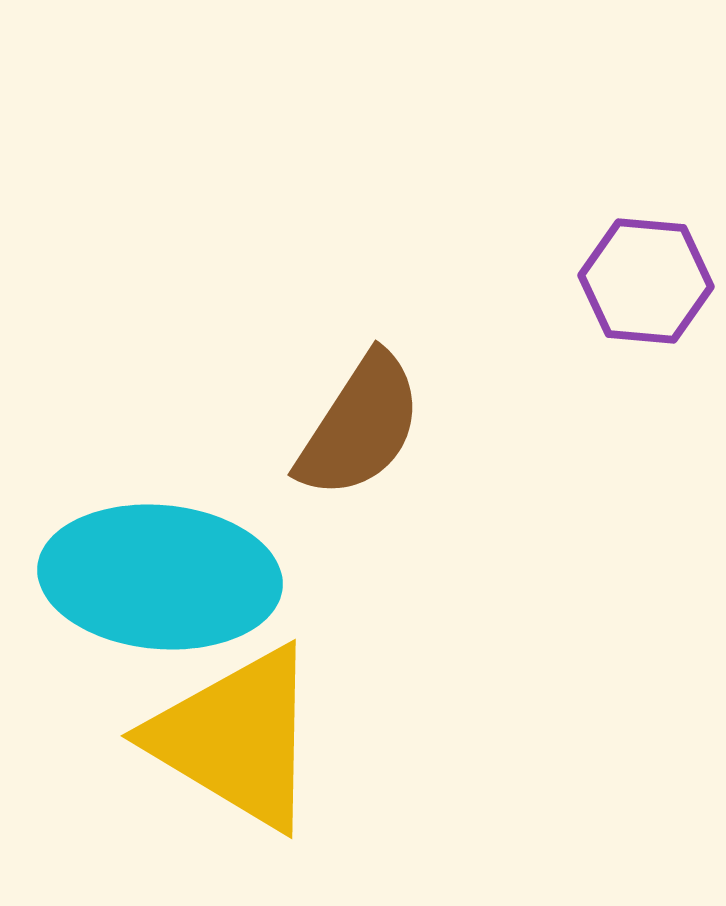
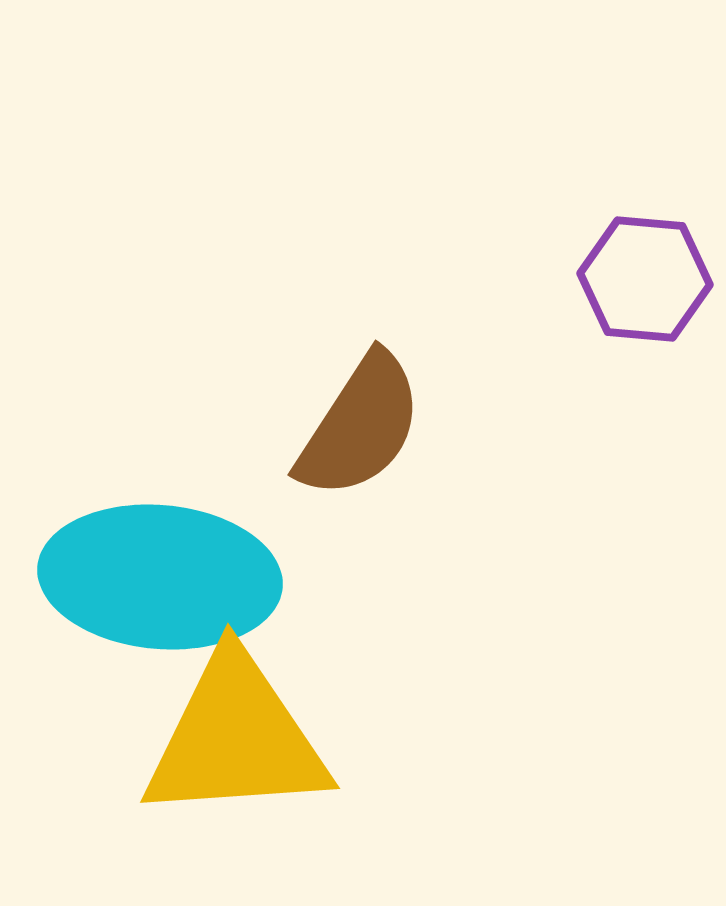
purple hexagon: moved 1 px left, 2 px up
yellow triangle: rotated 35 degrees counterclockwise
